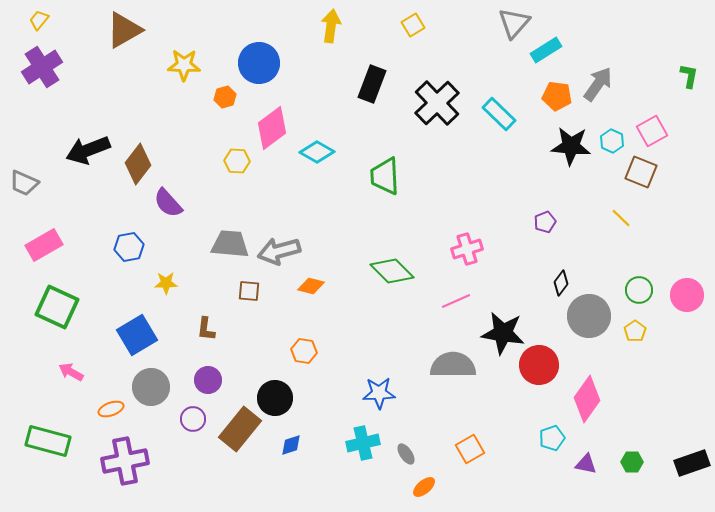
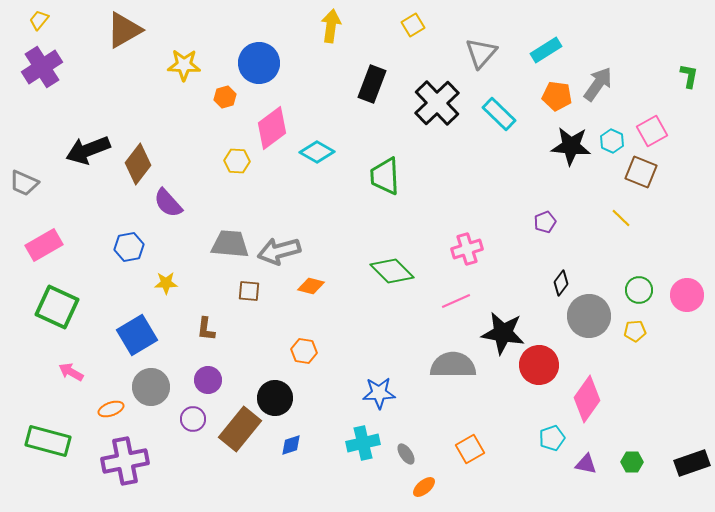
gray triangle at (514, 23): moved 33 px left, 30 px down
yellow pentagon at (635, 331): rotated 30 degrees clockwise
